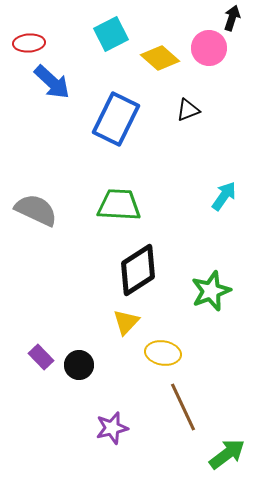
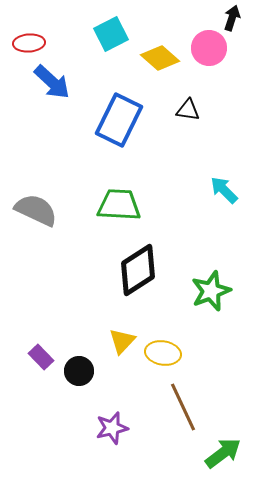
black triangle: rotated 30 degrees clockwise
blue rectangle: moved 3 px right, 1 px down
cyan arrow: moved 6 px up; rotated 80 degrees counterclockwise
yellow triangle: moved 4 px left, 19 px down
black circle: moved 6 px down
green arrow: moved 4 px left, 1 px up
